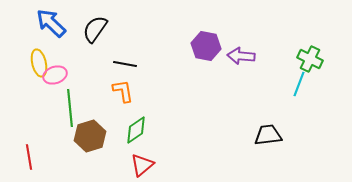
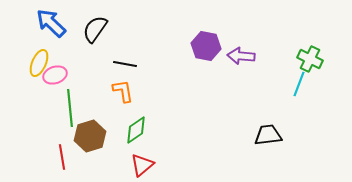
yellow ellipse: rotated 36 degrees clockwise
red line: moved 33 px right
